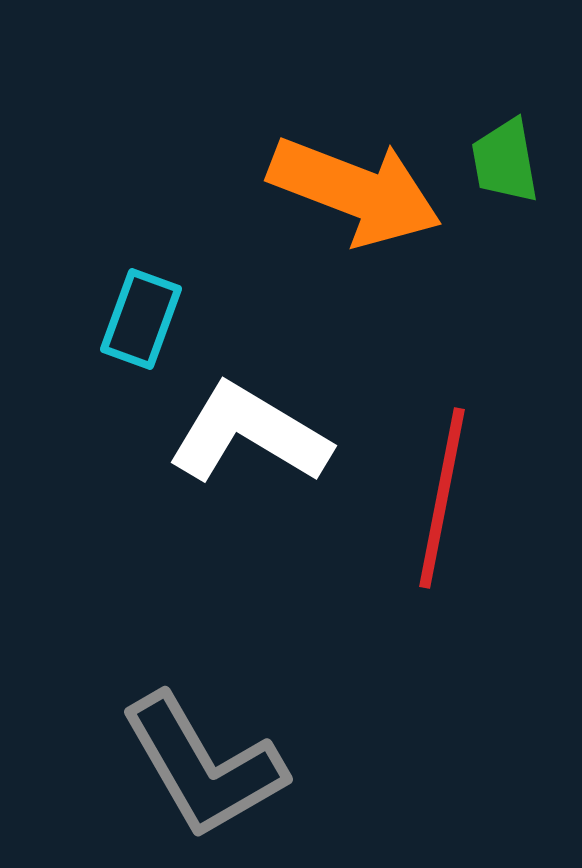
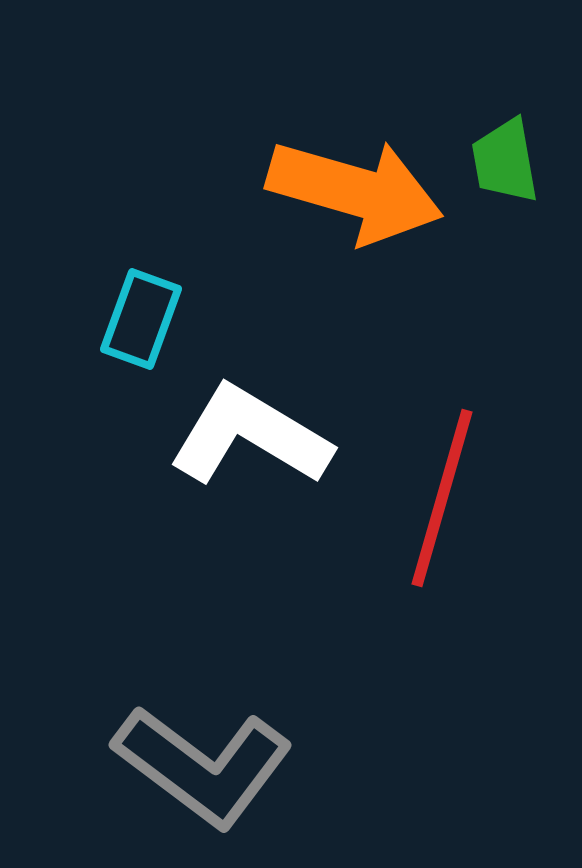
orange arrow: rotated 5 degrees counterclockwise
white L-shape: moved 1 px right, 2 px down
red line: rotated 5 degrees clockwise
gray L-shape: rotated 23 degrees counterclockwise
